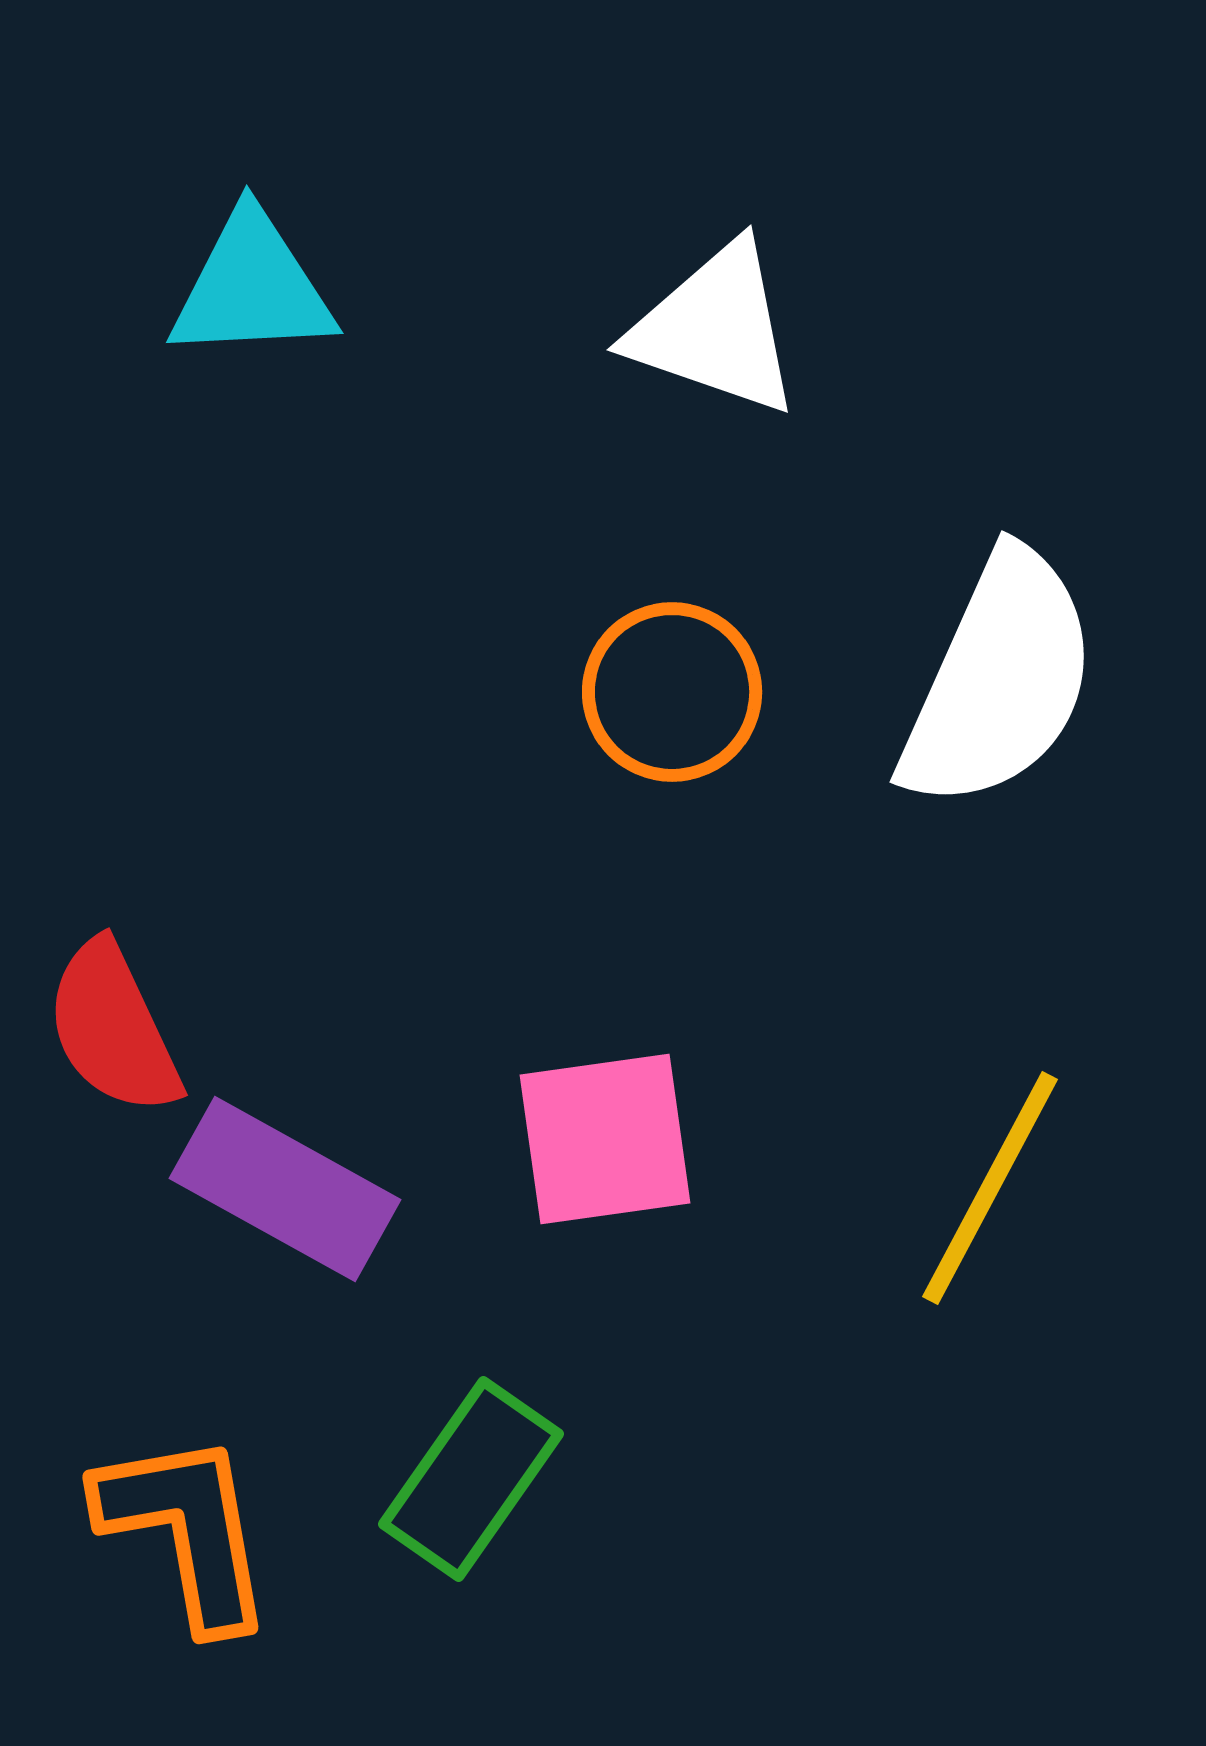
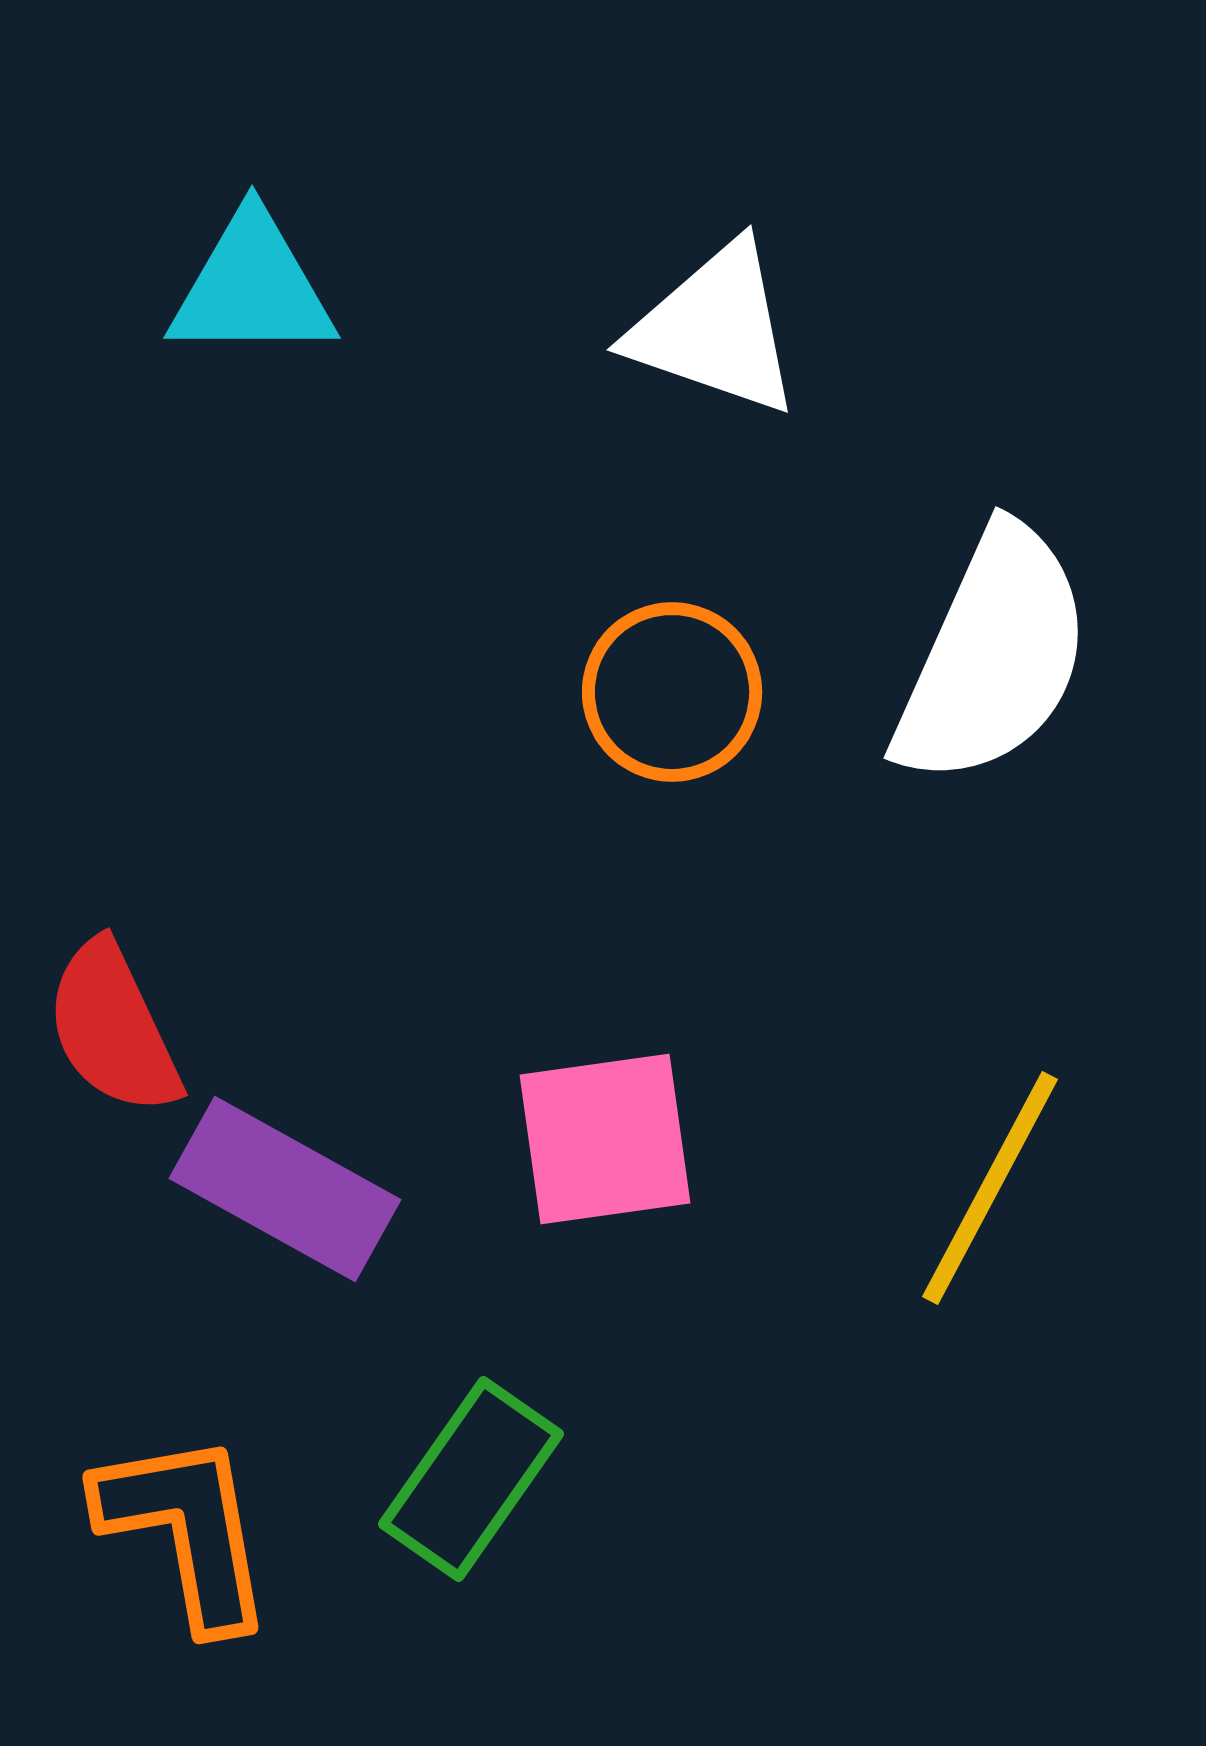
cyan triangle: rotated 3 degrees clockwise
white semicircle: moved 6 px left, 24 px up
